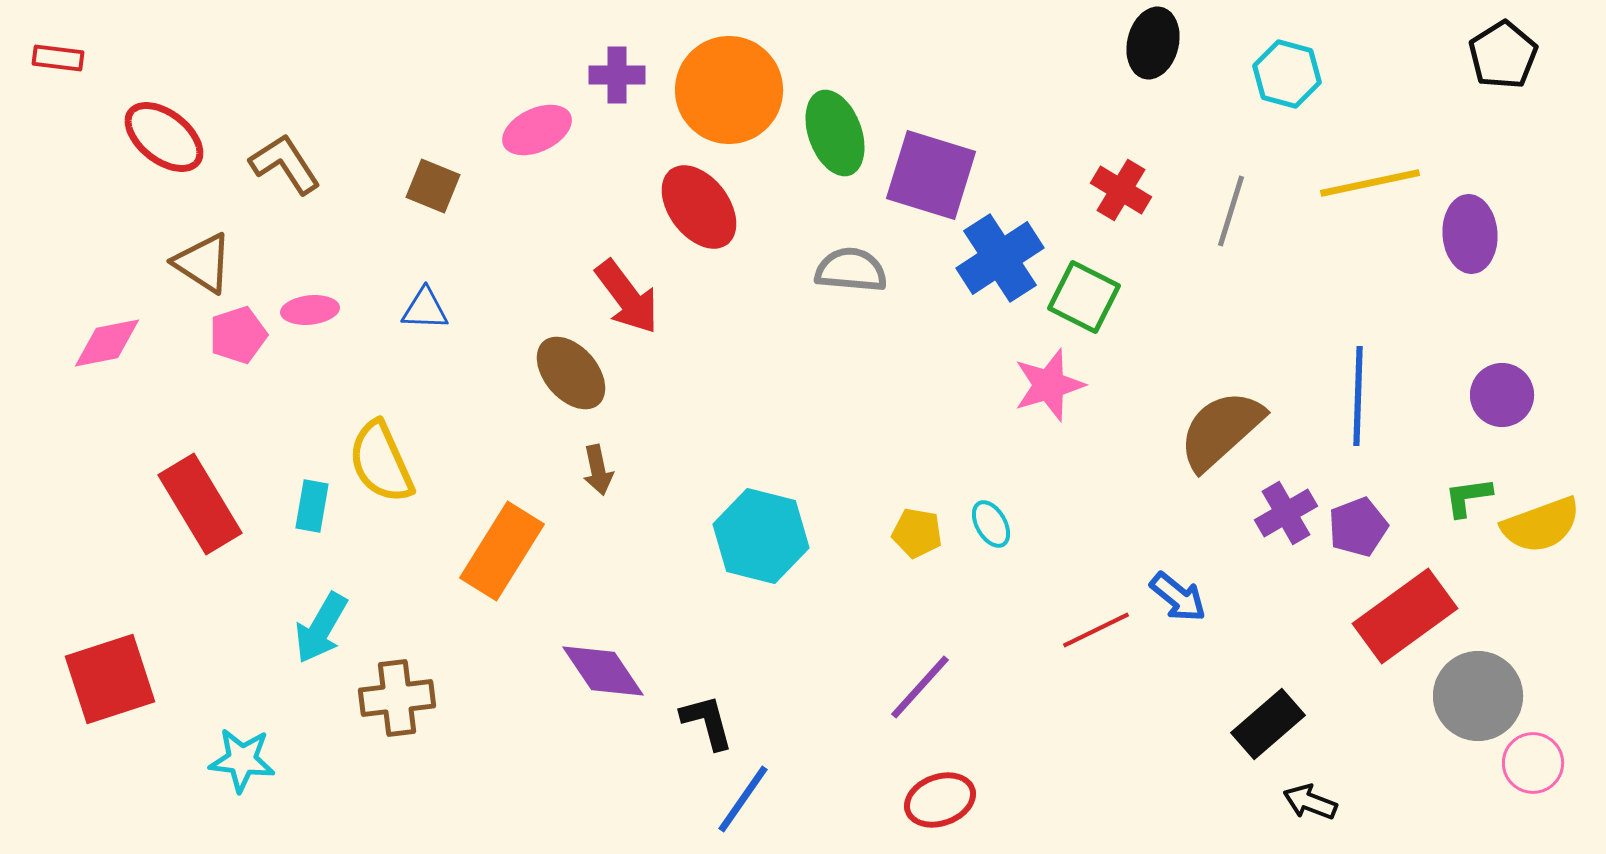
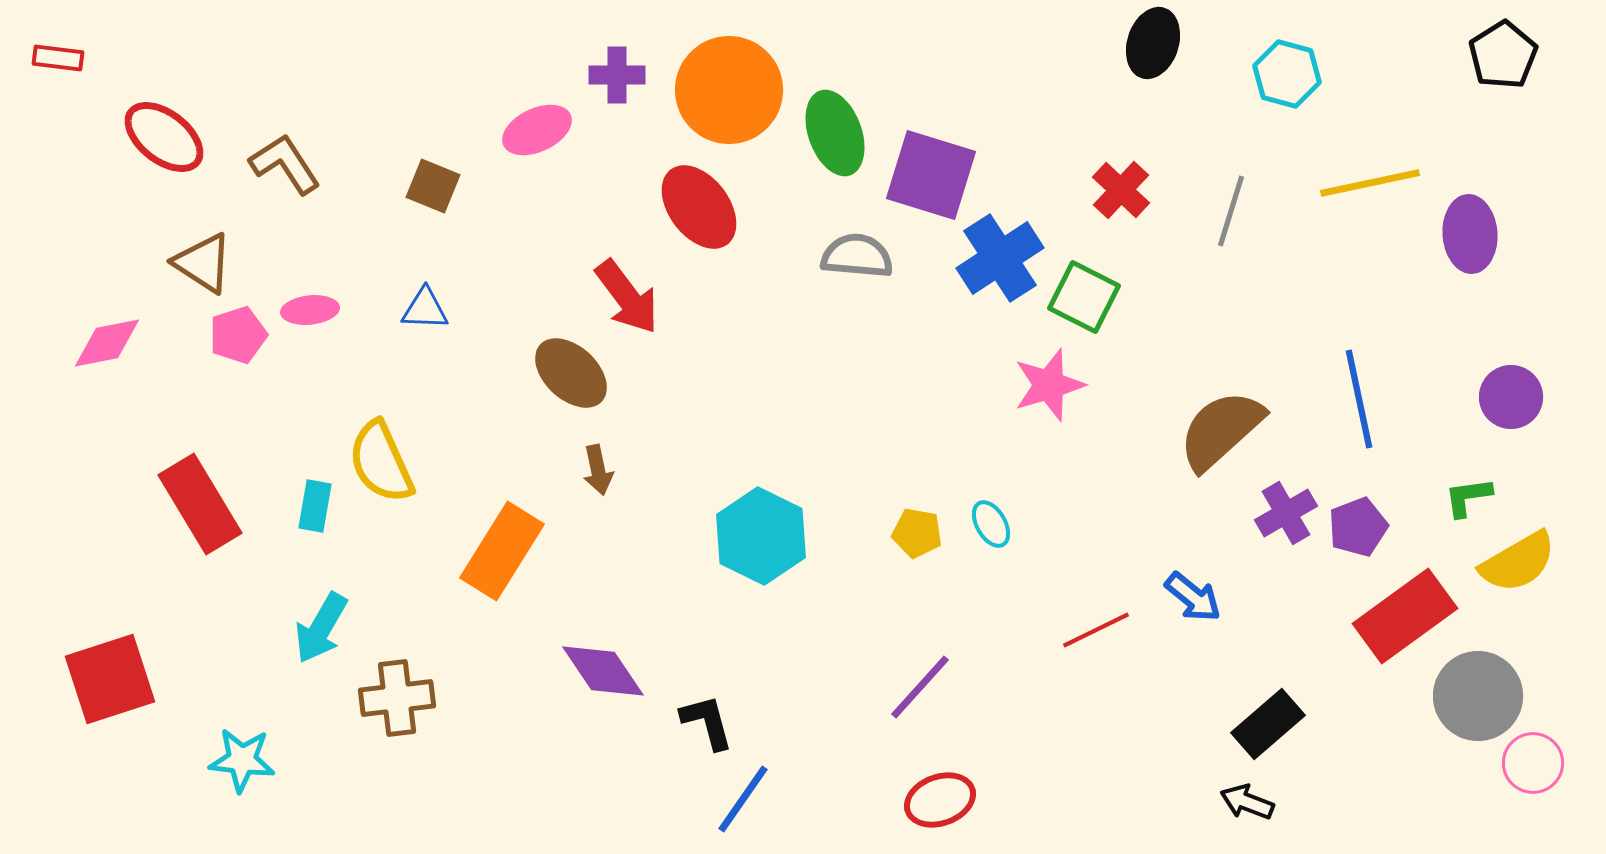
black ellipse at (1153, 43): rotated 4 degrees clockwise
red cross at (1121, 190): rotated 12 degrees clockwise
gray semicircle at (851, 270): moved 6 px right, 14 px up
brown ellipse at (571, 373): rotated 6 degrees counterclockwise
purple circle at (1502, 395): moved 9 px right, 2 px down
blue line at (1358, 396): moved 1 px right, 3 px down; rotated 14 degrees counterclockwise
cyan rectangle at (312, 506): moved 3 px right
yellow semicircle at (1541, 525): moved 23 px left, 37 px down; rotated 10 degrees counterclockwise
cyan hexagon at (761, 536): rotated 12 degrees clockwise
blue arrow at (1178, 597): moved 15 px right
black arrow at (1310, 802): moved 63 px left
